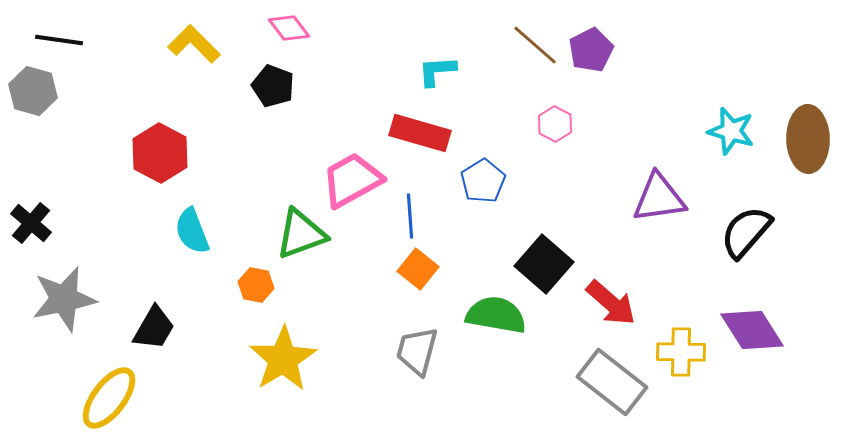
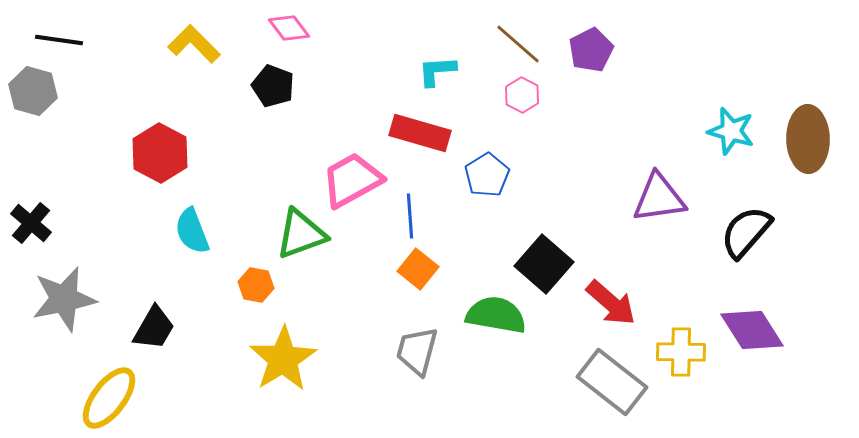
brown line: moved 17 px left, 1 px up
pink hexagon: moved 33 px left, 29 px up
blue pentagon: moved 4 px right, 6 px up
